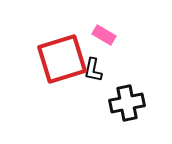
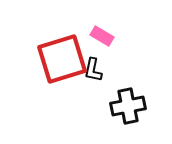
pink rectangle: moved 2 px left, 1 px down
black cross: moved 1 px right, 3 px down
